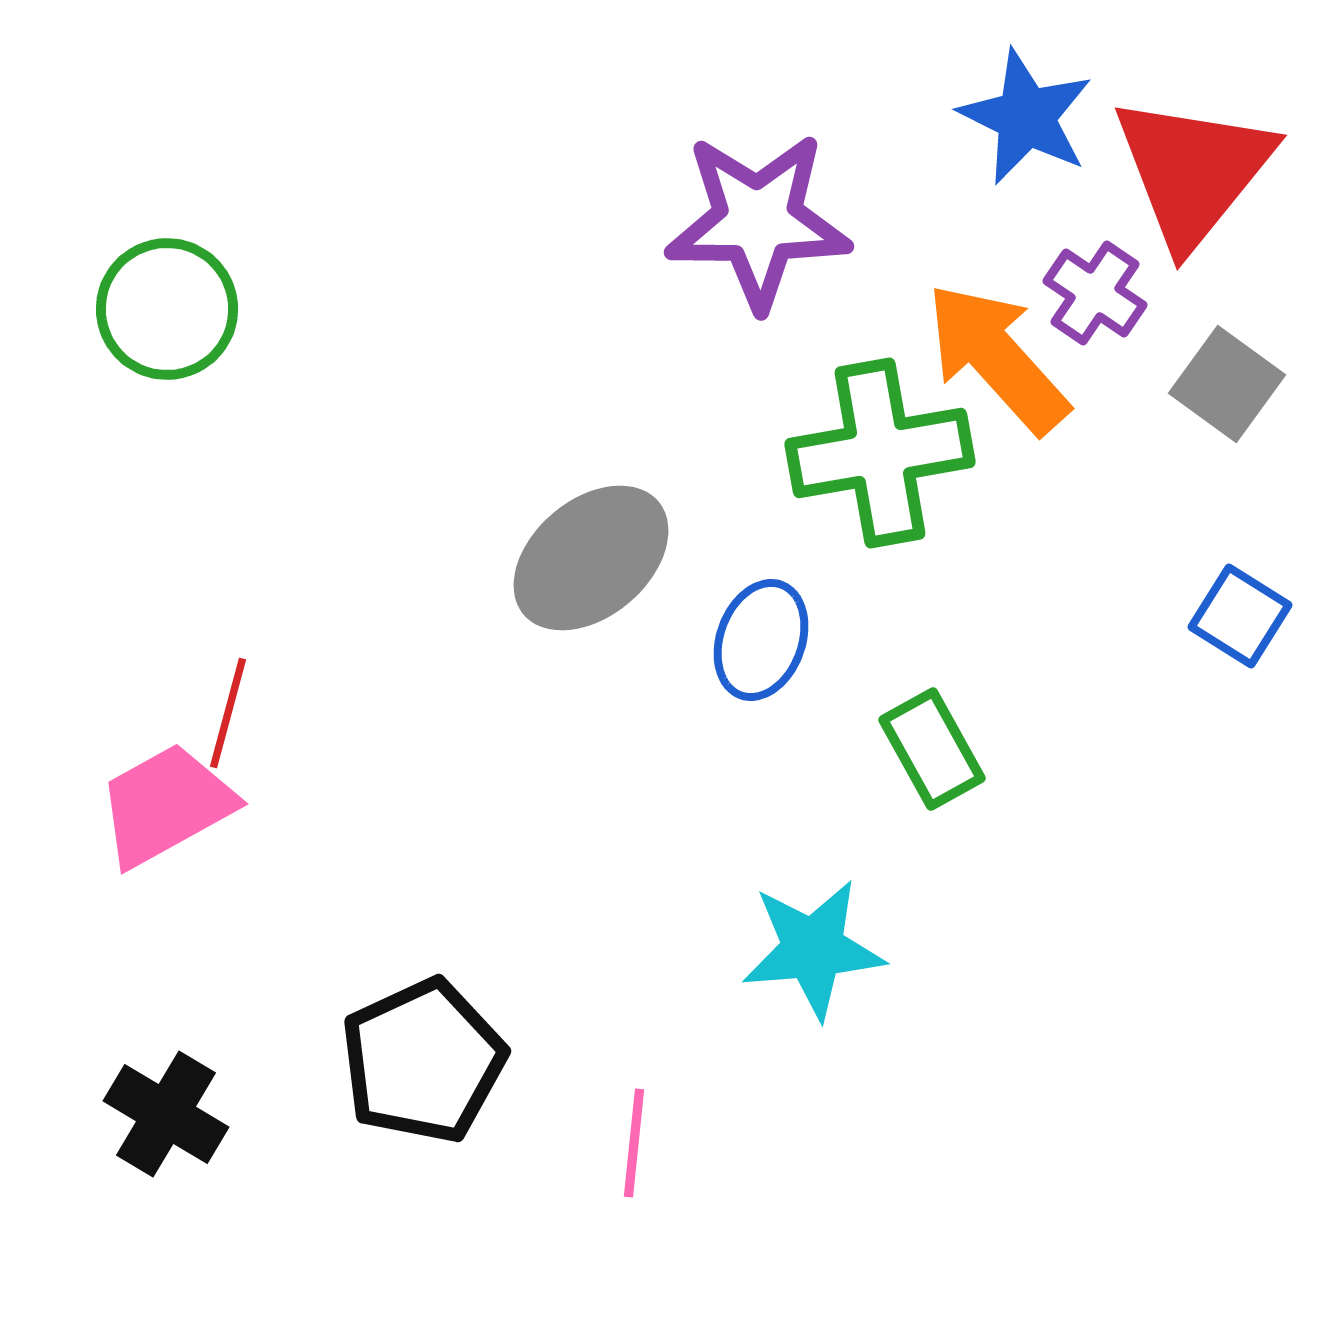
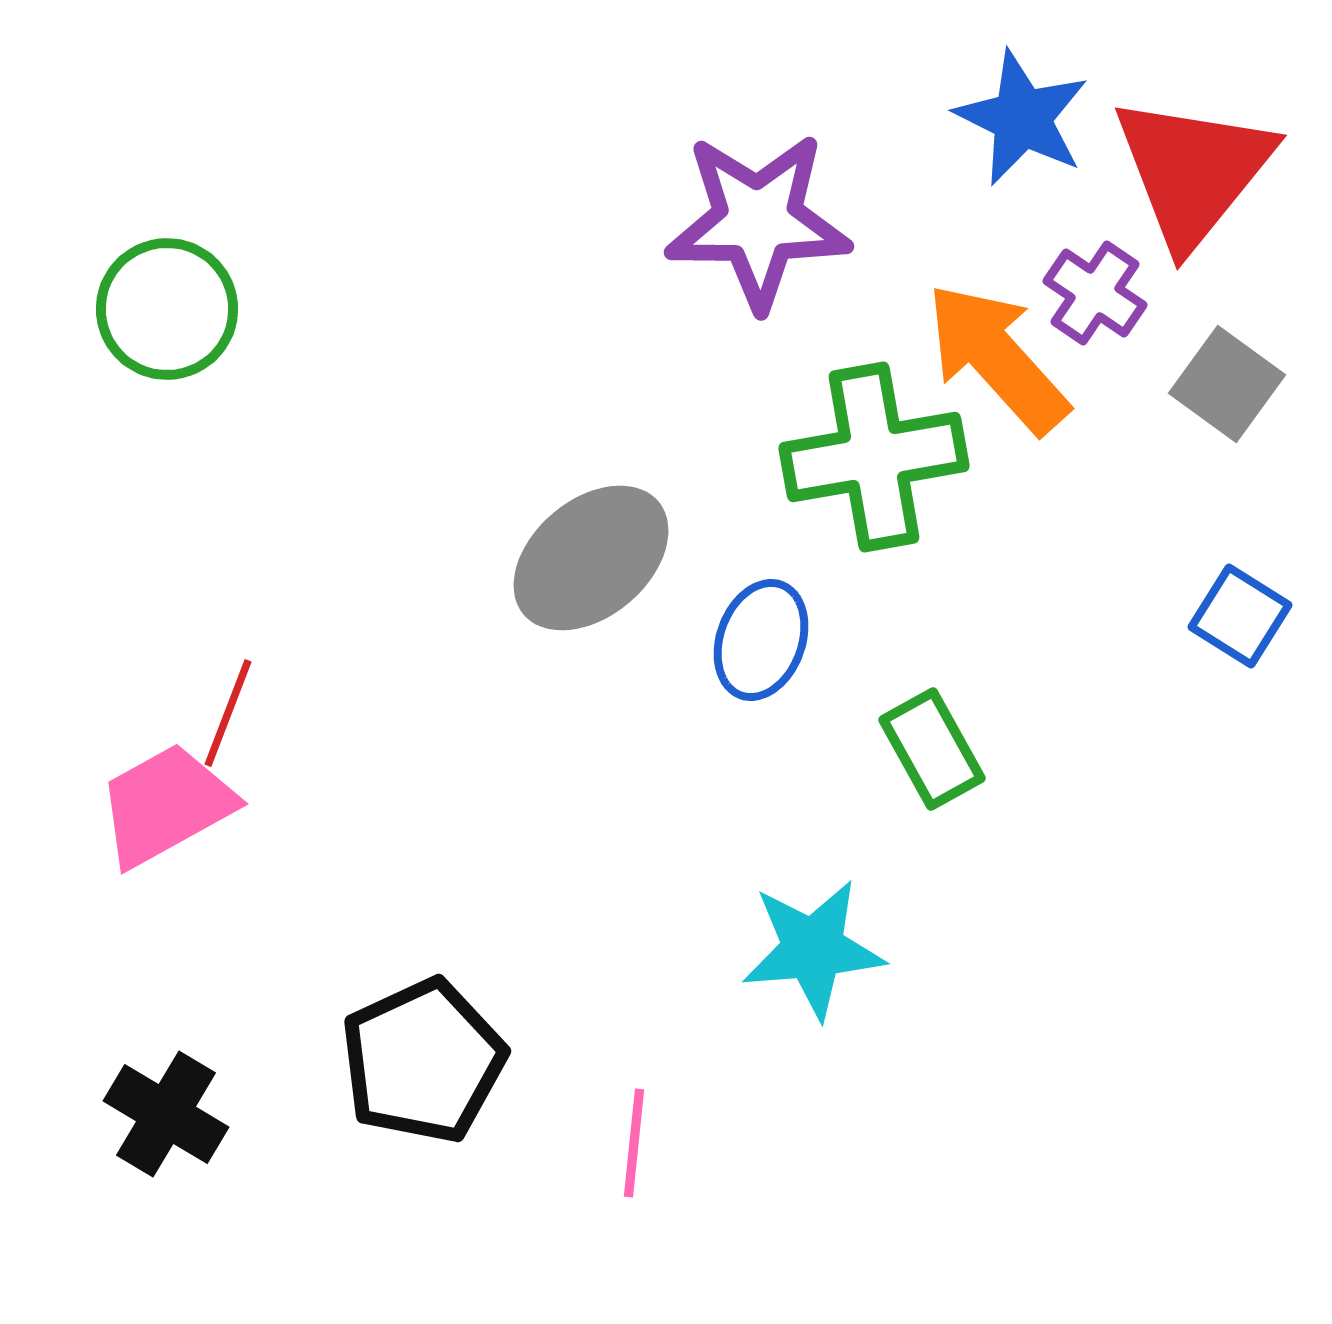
blue star: moved 4 px left, 1 px down
green cross: moved 6 px left, 4 px down
red line: rotated 6 degrees clockwise
